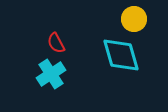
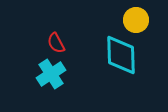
yellow circle: moved 2 px right, 1 px down
cyan diamond: rotated 15 degrees clockwise
